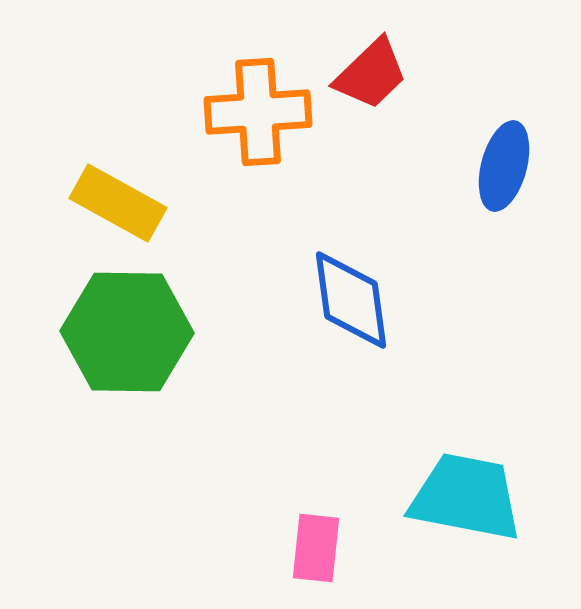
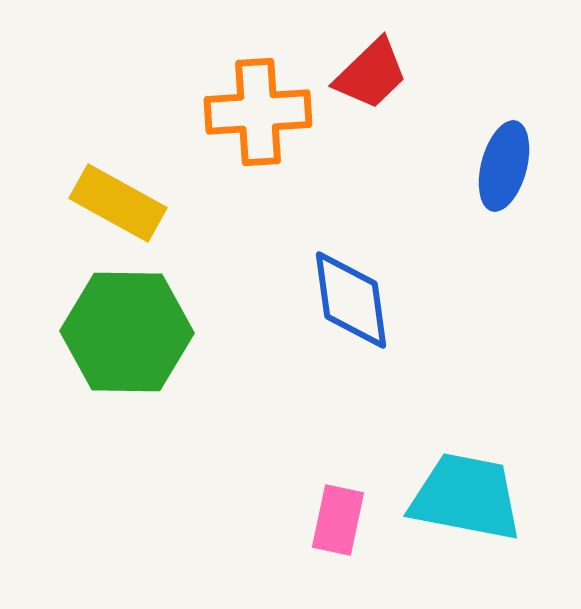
pink rectangle: moved 22 px right, 28 px up; rotated 6 degrees clockwise
